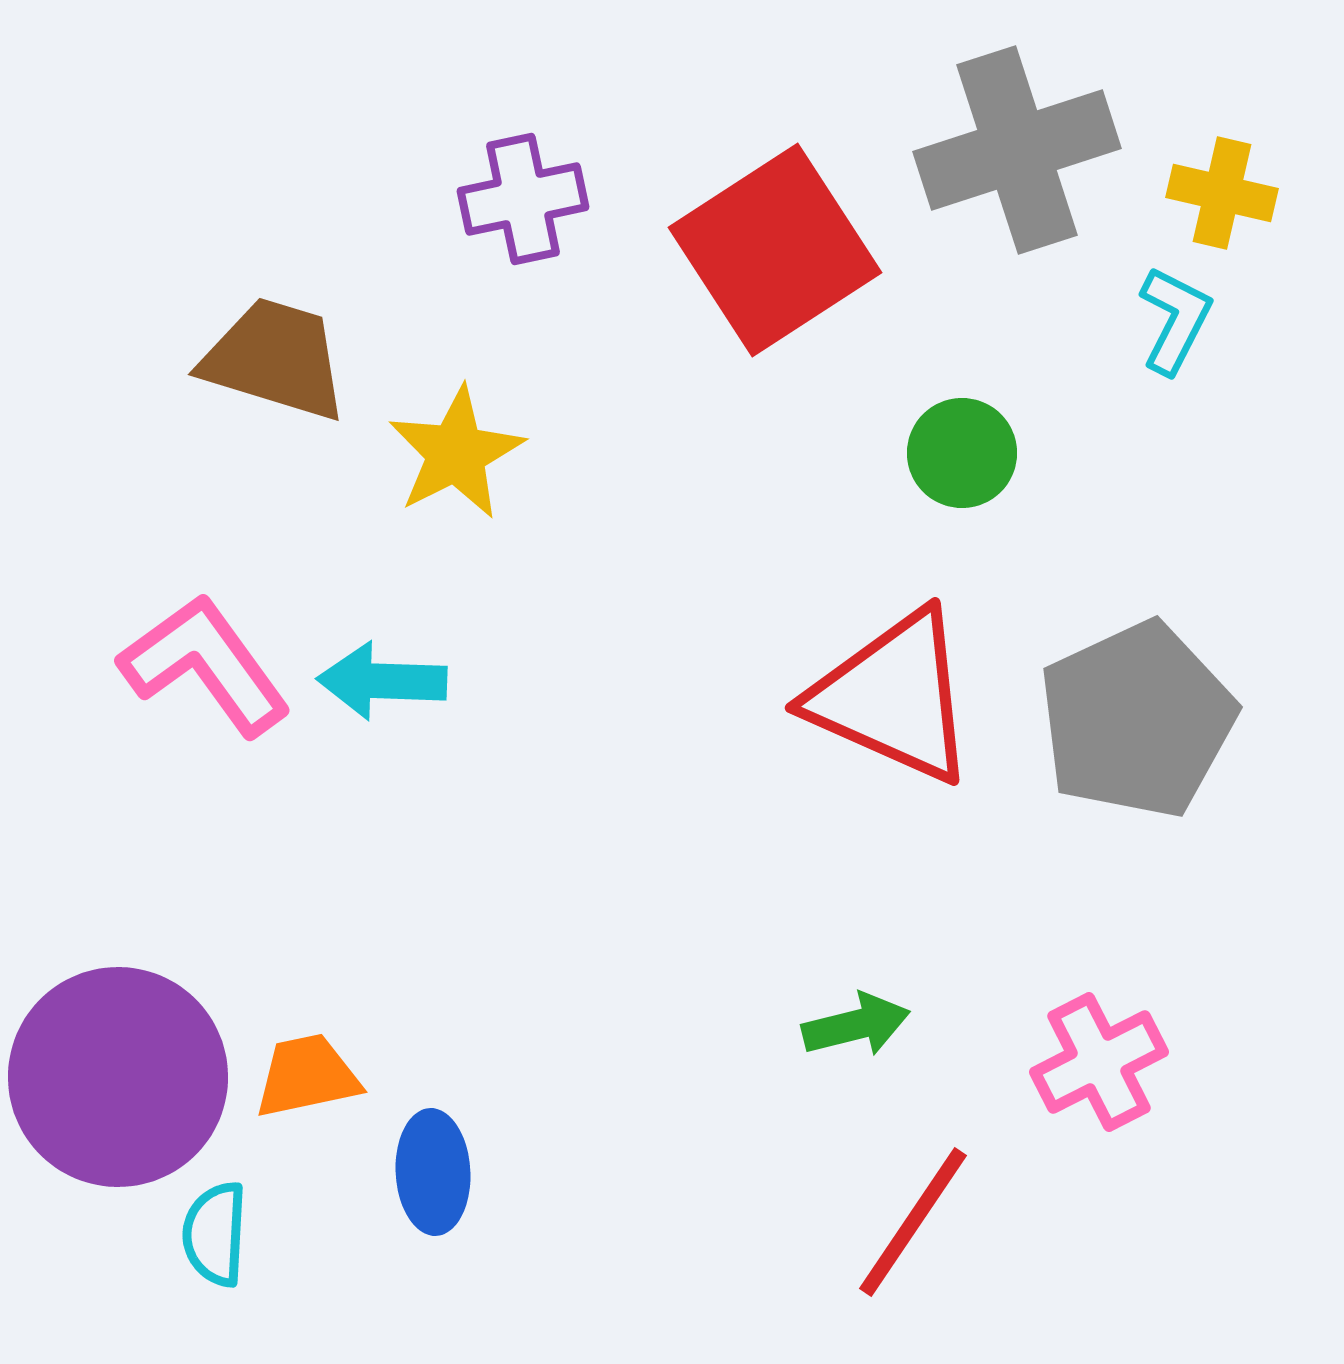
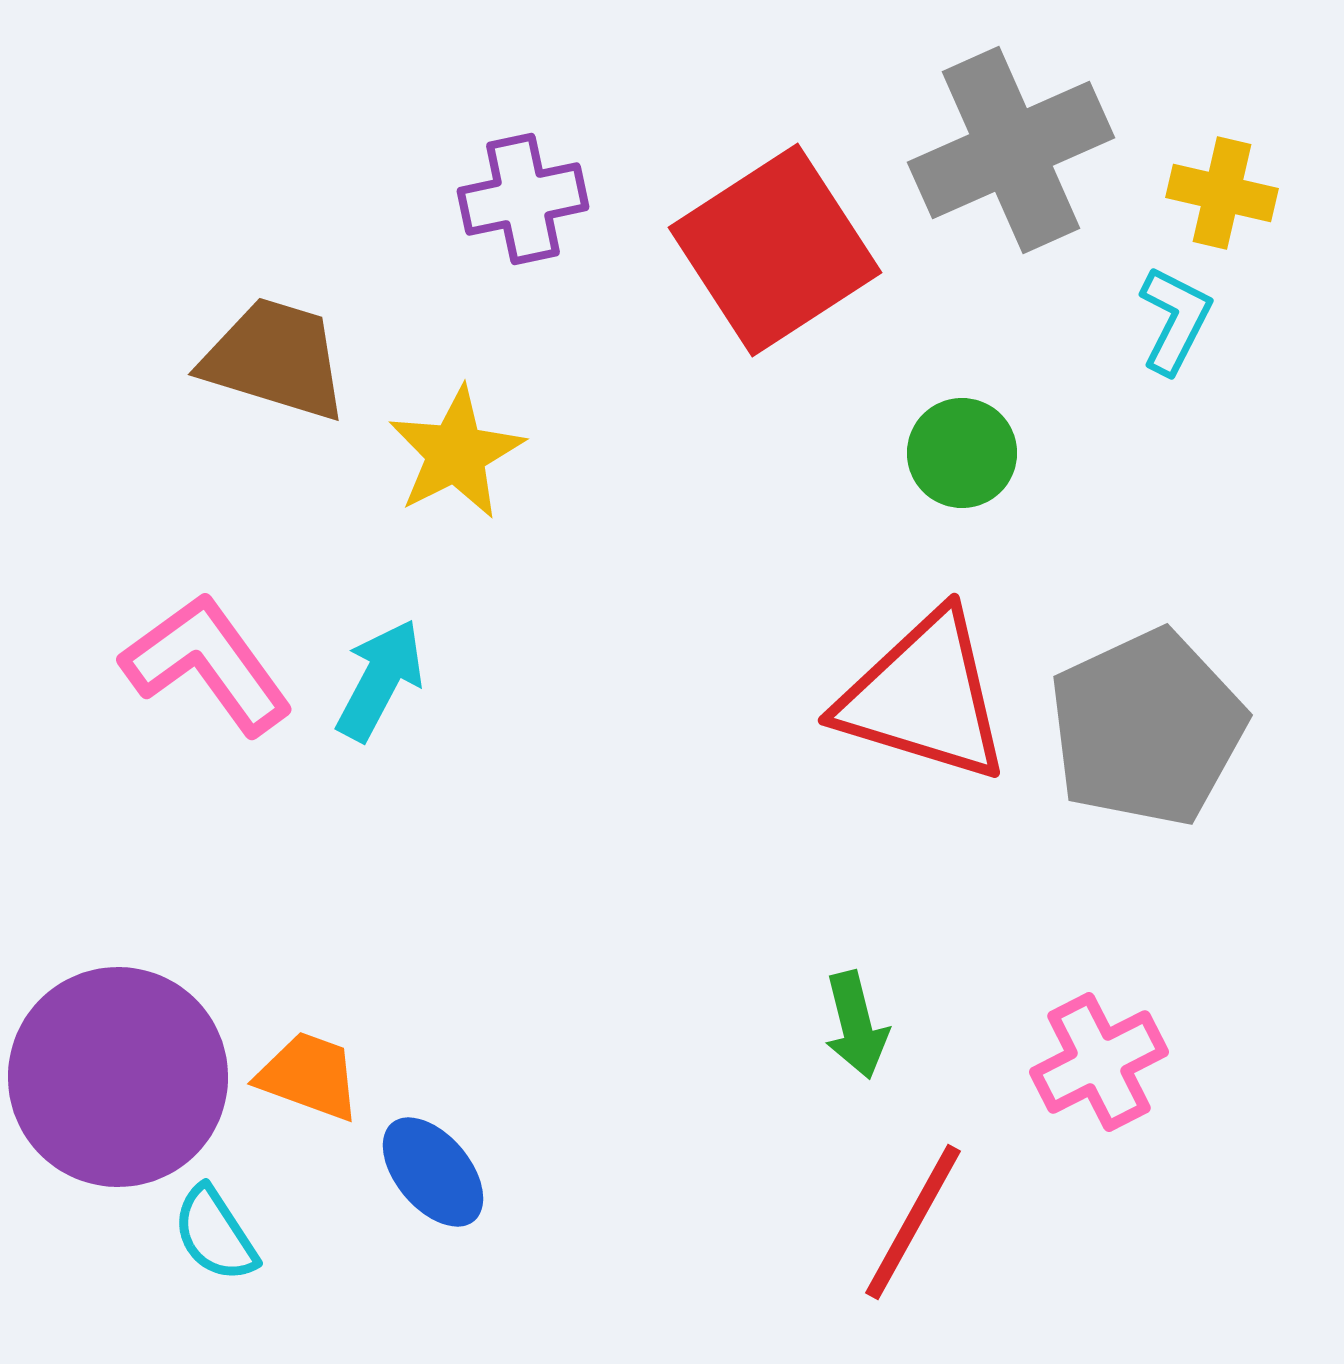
gray cross: moved 6 px left; rotated 6 degrees counterclockwise
pink L-shape: moved 2 px right, 1 px up
cyan arrow: moved 2 px left, 1 px up; rotated 116 degrees clockwise
red triangle: moved 31 px right; rotated 7 degrees counterclockwise
gray pentagon: moved 10 px right, 8 px down
green arrow: rotated 90 degrees clockwise
orange trapezoid: moved 2 px right; rotated 32 degrees clockwise
blue ellipse: rotated 37 degrees counterclockwise
red line: rotated 5 degrees counterclockwise
cyan semicircle: rotated 36 degrees counterclockwise
